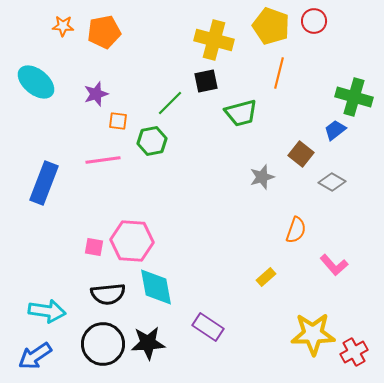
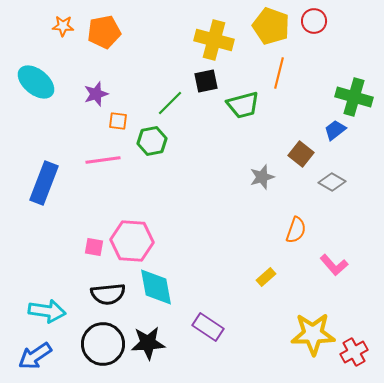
green trapezoid: moved 2 px right, 8 px up
